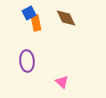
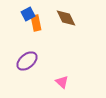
blue square: moved 1 px left, 1 px down
purple ellipse: rotated 55 degrees clockwise
